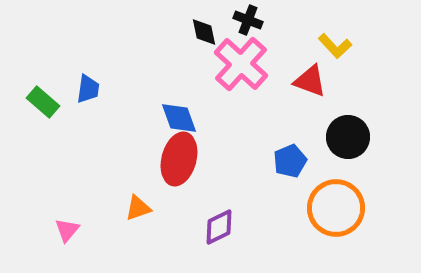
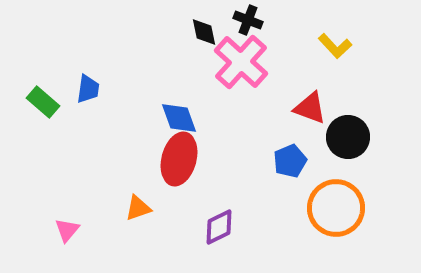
pink cross: moved 2 px up
red triangle: moved 27 px down
